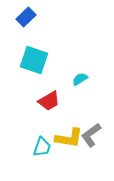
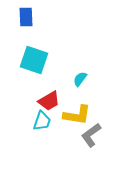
blue rectangle: rotated 48 degrees counterclockwise
cyan semicircle: rotated 21 degrees counterclockwise
yellow L-shape: moved 8 px right, 23 px up
cyan trapezoid: moved 26 px up
